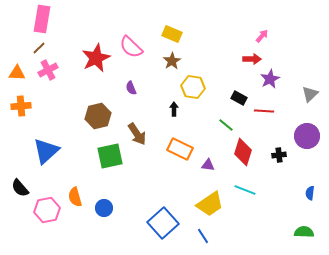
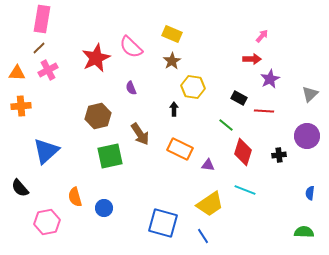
brown arrow: moved 3 px right
pink hexagon: moved 12 px down
blue square: rotated 32 degrees counterclockwise
